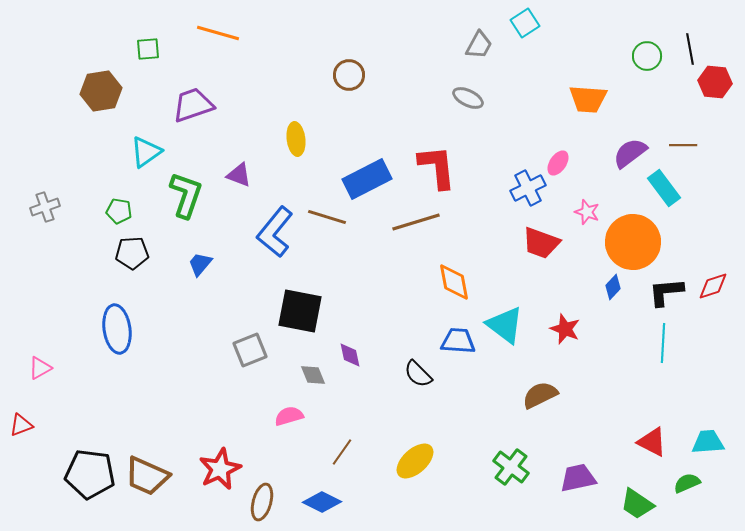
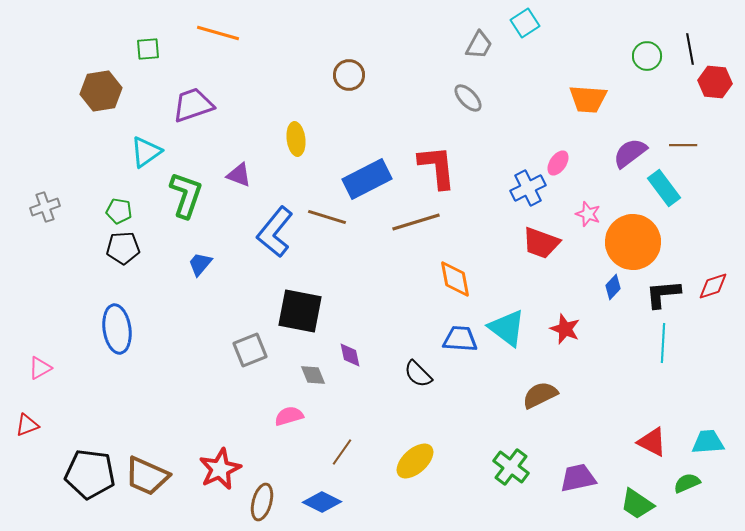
gray ellipse at (468, 98): rotated 20 degrees clockwise
pink star at (587, 212): moved 1 px right, 2 px down
black pentagon at (132, 253): moved 9 px left, 5 px up
orange diamond at (454, 282): moved 1 px right, 3 px up
black L-shape at (666, 292): moved 3 px left, 2 px down
cyan triangle at (505, 325): moved 2 px right, 3 px down
blue trapezoid at (458, 341): moved 2 px right, 2 px up
red triangle at (21, 425): moved 6 px right
